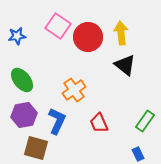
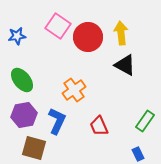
black triangle: rotated 10 degrees counterclockwise
red trapezoid: moved 3 px down
brown square: moved 2 px left
